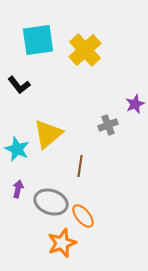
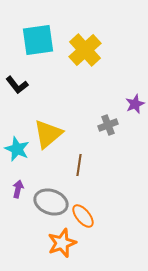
black L-shape: moved 2 px left
brown line: moved 1 px left, 1 px up
